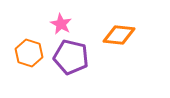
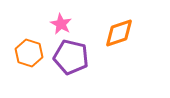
orange diamond: moved 2 px up; rotated 24 degrees counterclockwise
